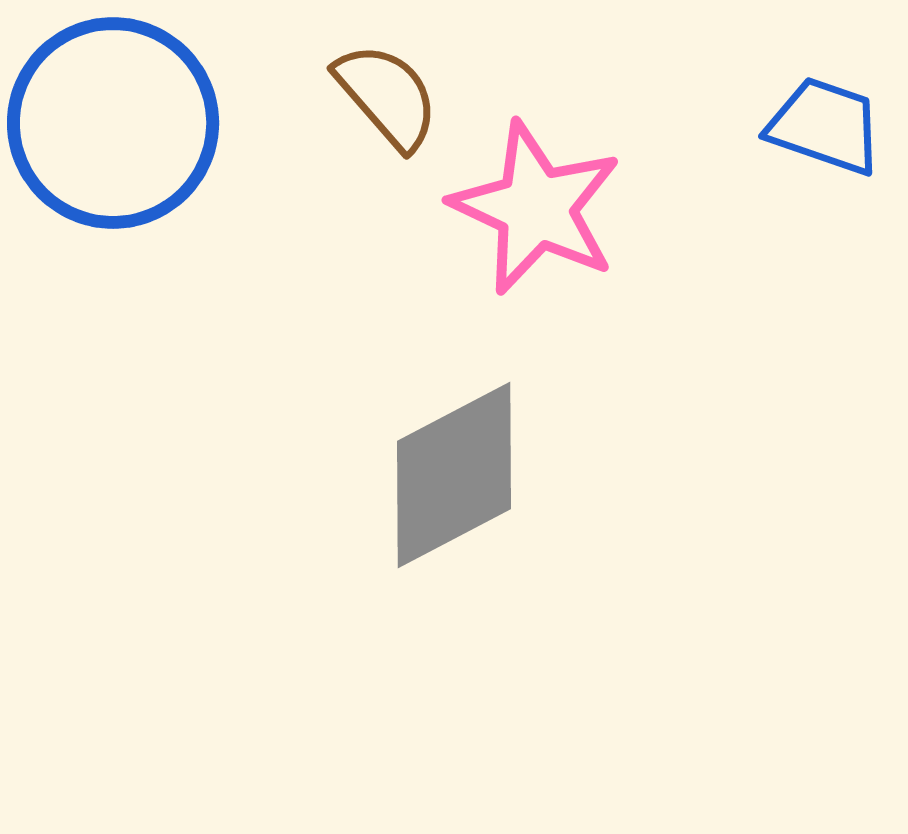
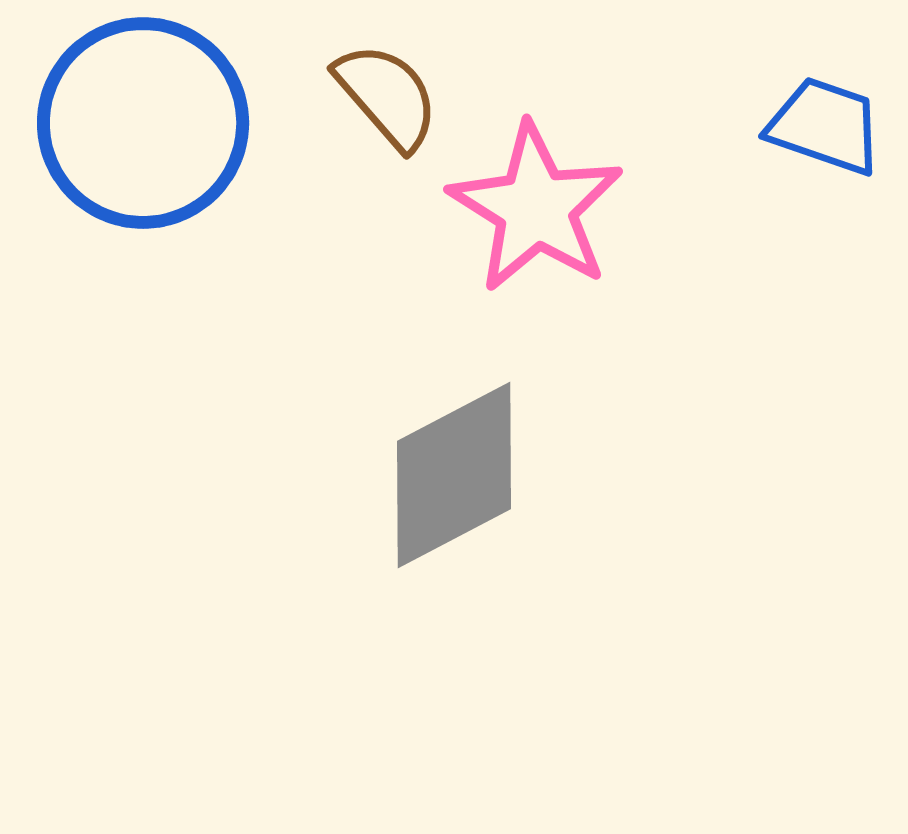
blue circle: moved 30 px right
pink star: rotated 7 degrees clockwise
